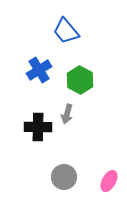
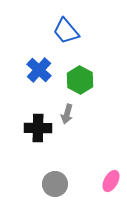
blue cross: rotated 15 degrees counterclockwise
black cross: moved 1 px down
gray circle: moved 9 px left, 7 px down
pink ellipse: moved 2 px right
